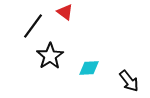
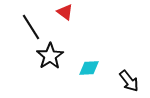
black line: moved 2 px left, 1 px down; rotated 68 degrees counterclockwise
